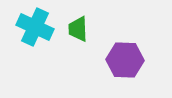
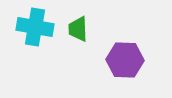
cyan cross: rotated 15 degrees counterclockwise
